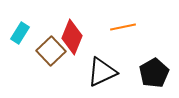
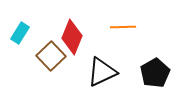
orange line: rotated 10 degrees clockwise
brown square: moved 5 px down
black pentagon: moved 1 px right
